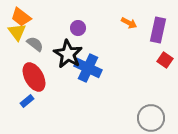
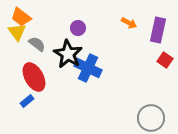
gray semicircle: moved 2 px right
